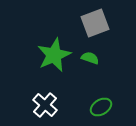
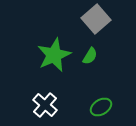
gray square: moved 1 px right, 4 px up; rotated 20 degrees counterclockwise
green semicircle: moved 2 px up; rotated 102 degrees clockwise
